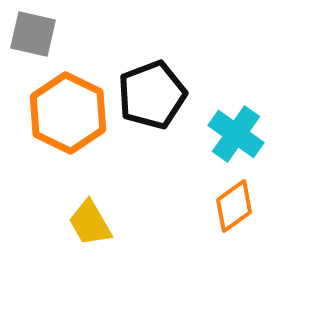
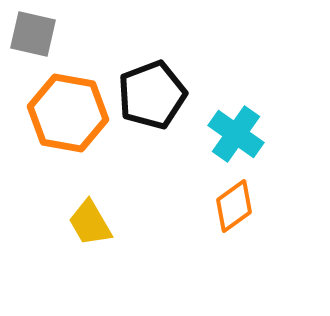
orange hexagon: rotated 16 degrees counterclockwise
